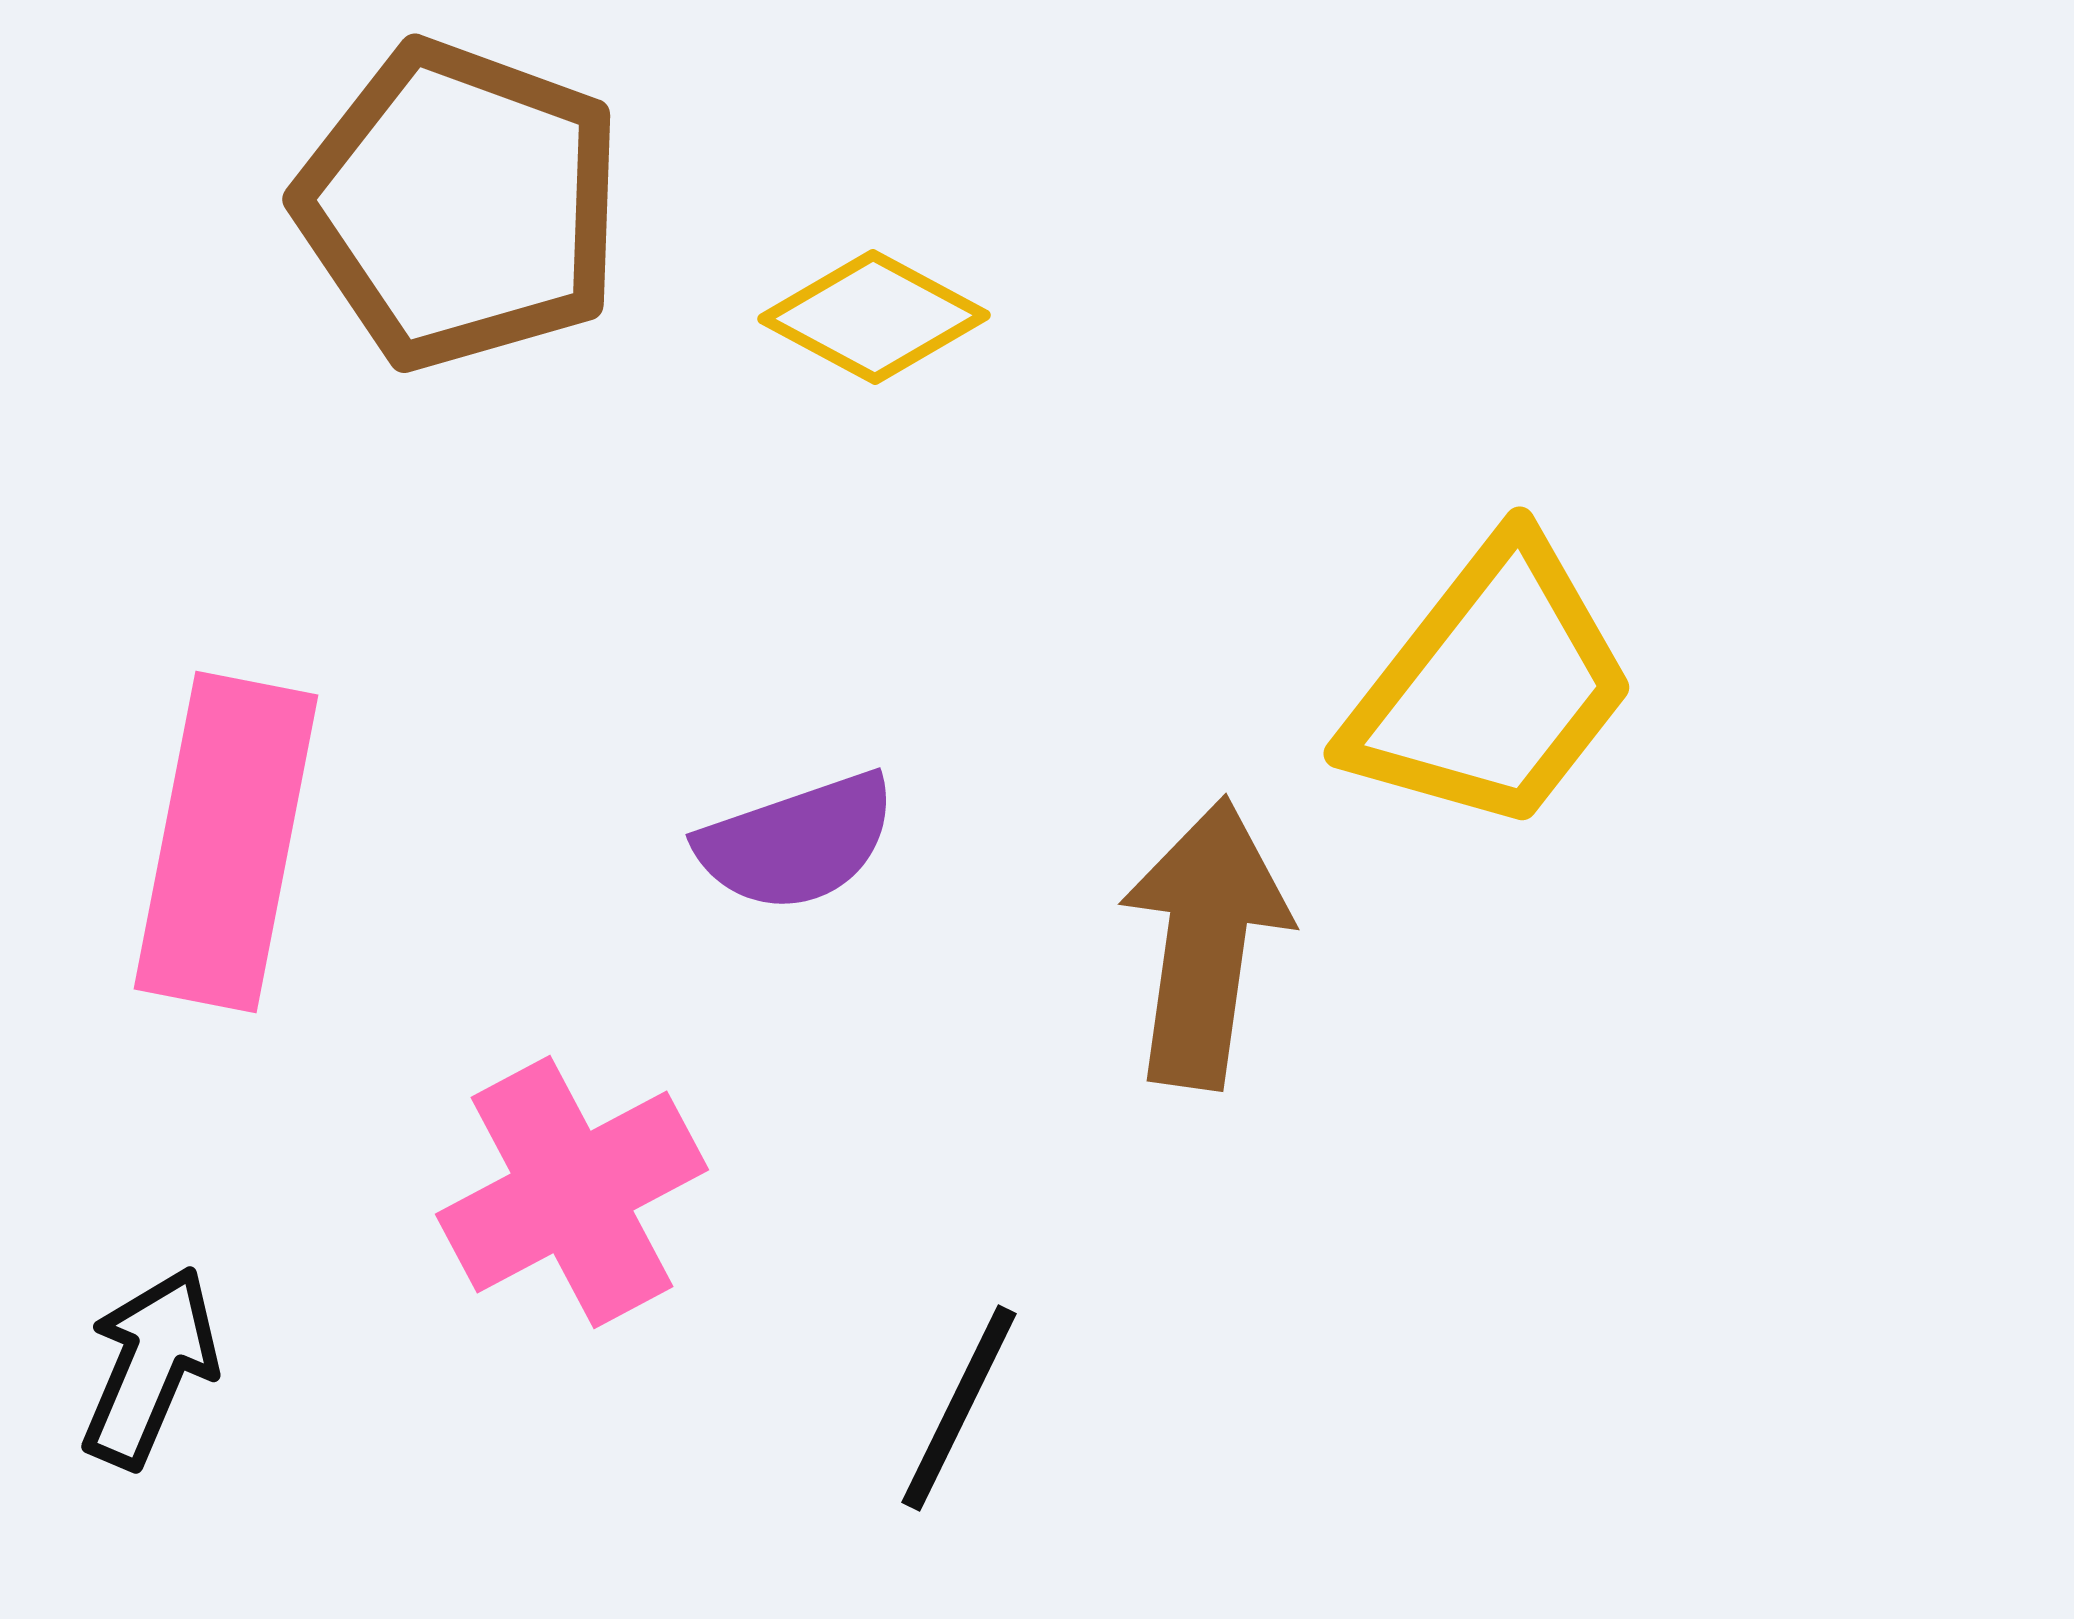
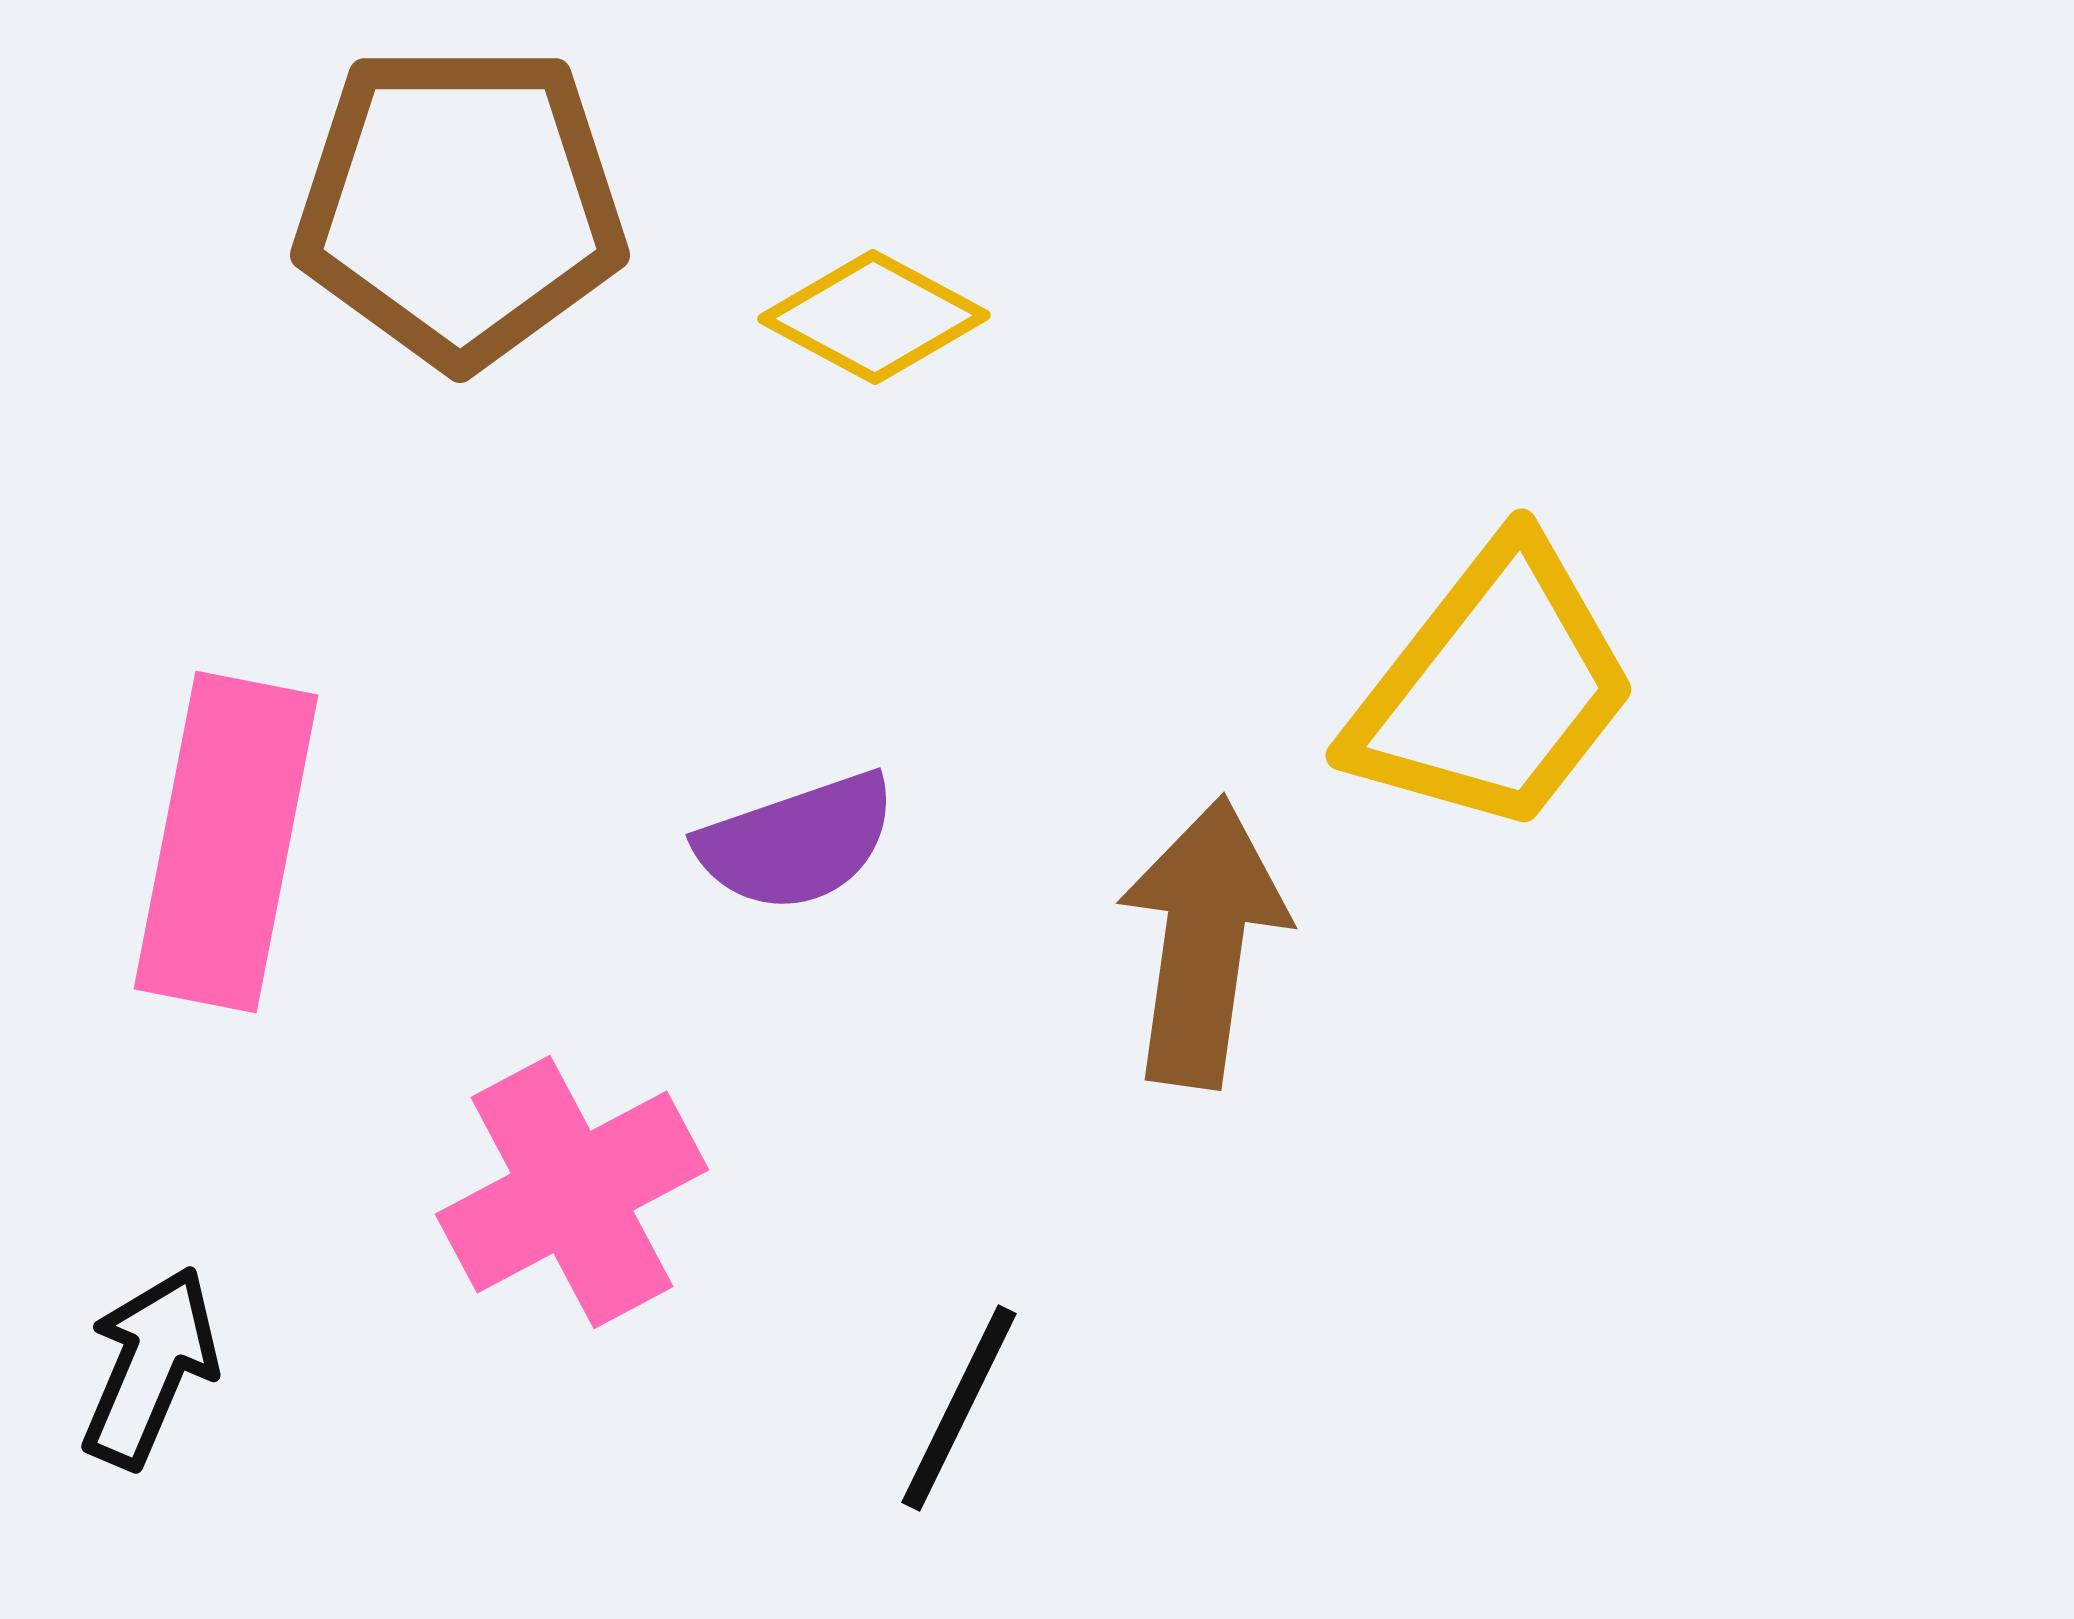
brown pentagon: rotated 20 degrees counterclockwise
yellow trapezoid: moved 2 px right, 2 px down
brown arrow: moved 2 px left, 1 px up
